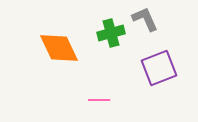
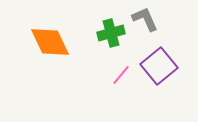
orange diamond: moved 9 px left, 6 px up
purple square: moved 2 px up; rotated 18 degrees counterclockwise
pink line: moved 22 px right, 25 px up; rotated 50 degrees counterclockwise
